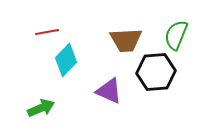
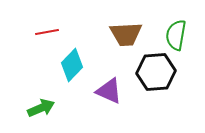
green semicircle: rotated 12 degrees counterclockwise
brown trapezoid: moved 6 px up
cyan diamond: moved 6 px right, 5 px down
